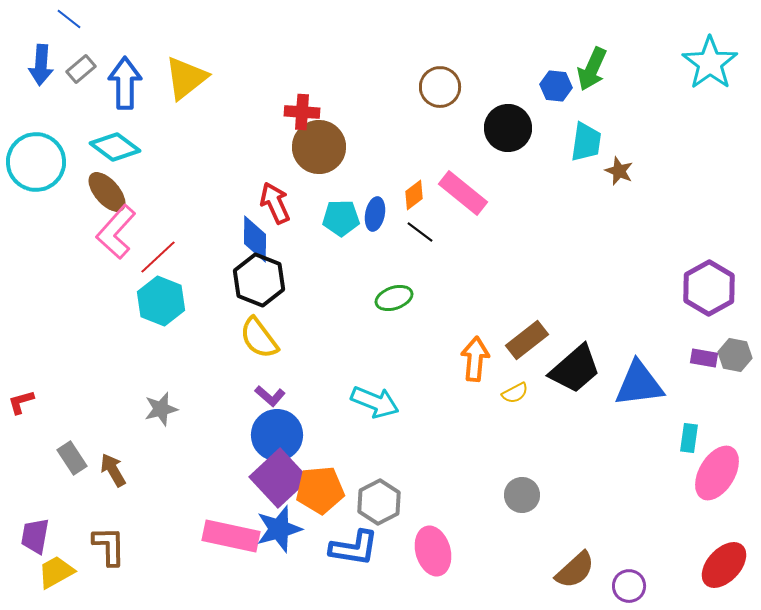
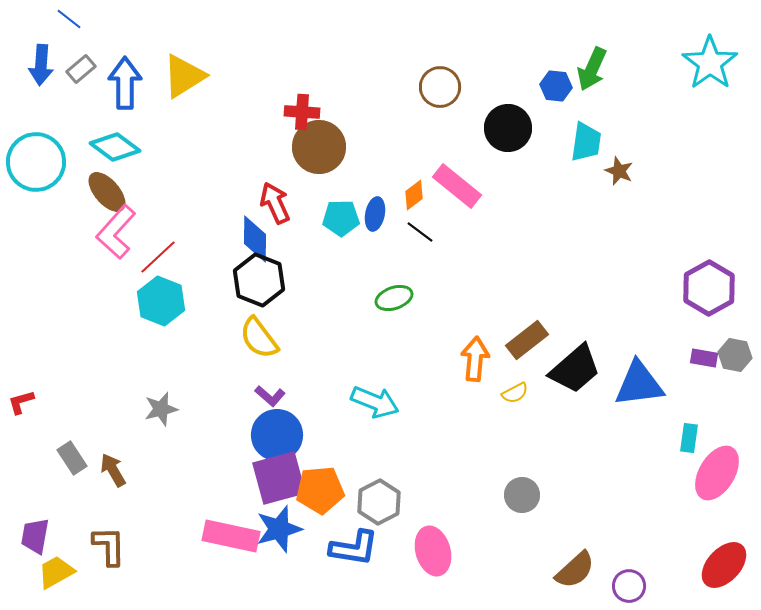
yellow triangle at (186, 78): moved 2 px left, 2 px up; rotated 6 degrees clockwise
pink rectangle at (463, 193): moved 6 px left, 7 px up
purple square at (279, 478): rotated 28 degrees clockwise
